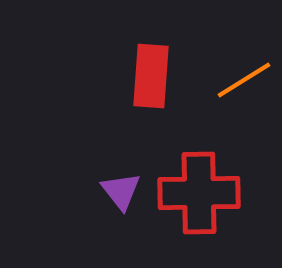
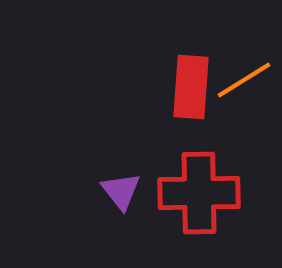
red rectangle: moved 40 px right, 11 px down
